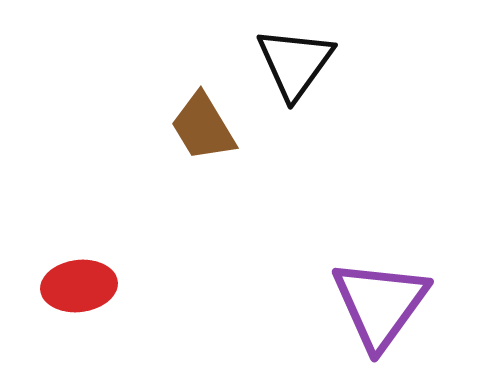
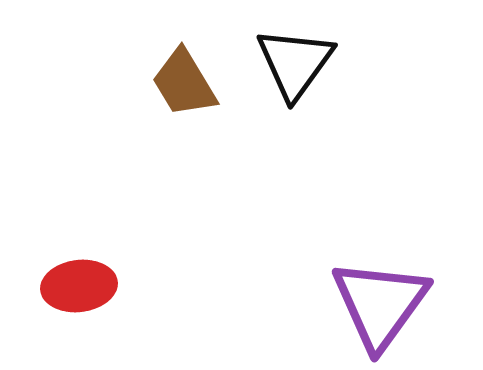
brown trapezoid: moved 19 px left, 44 px up
